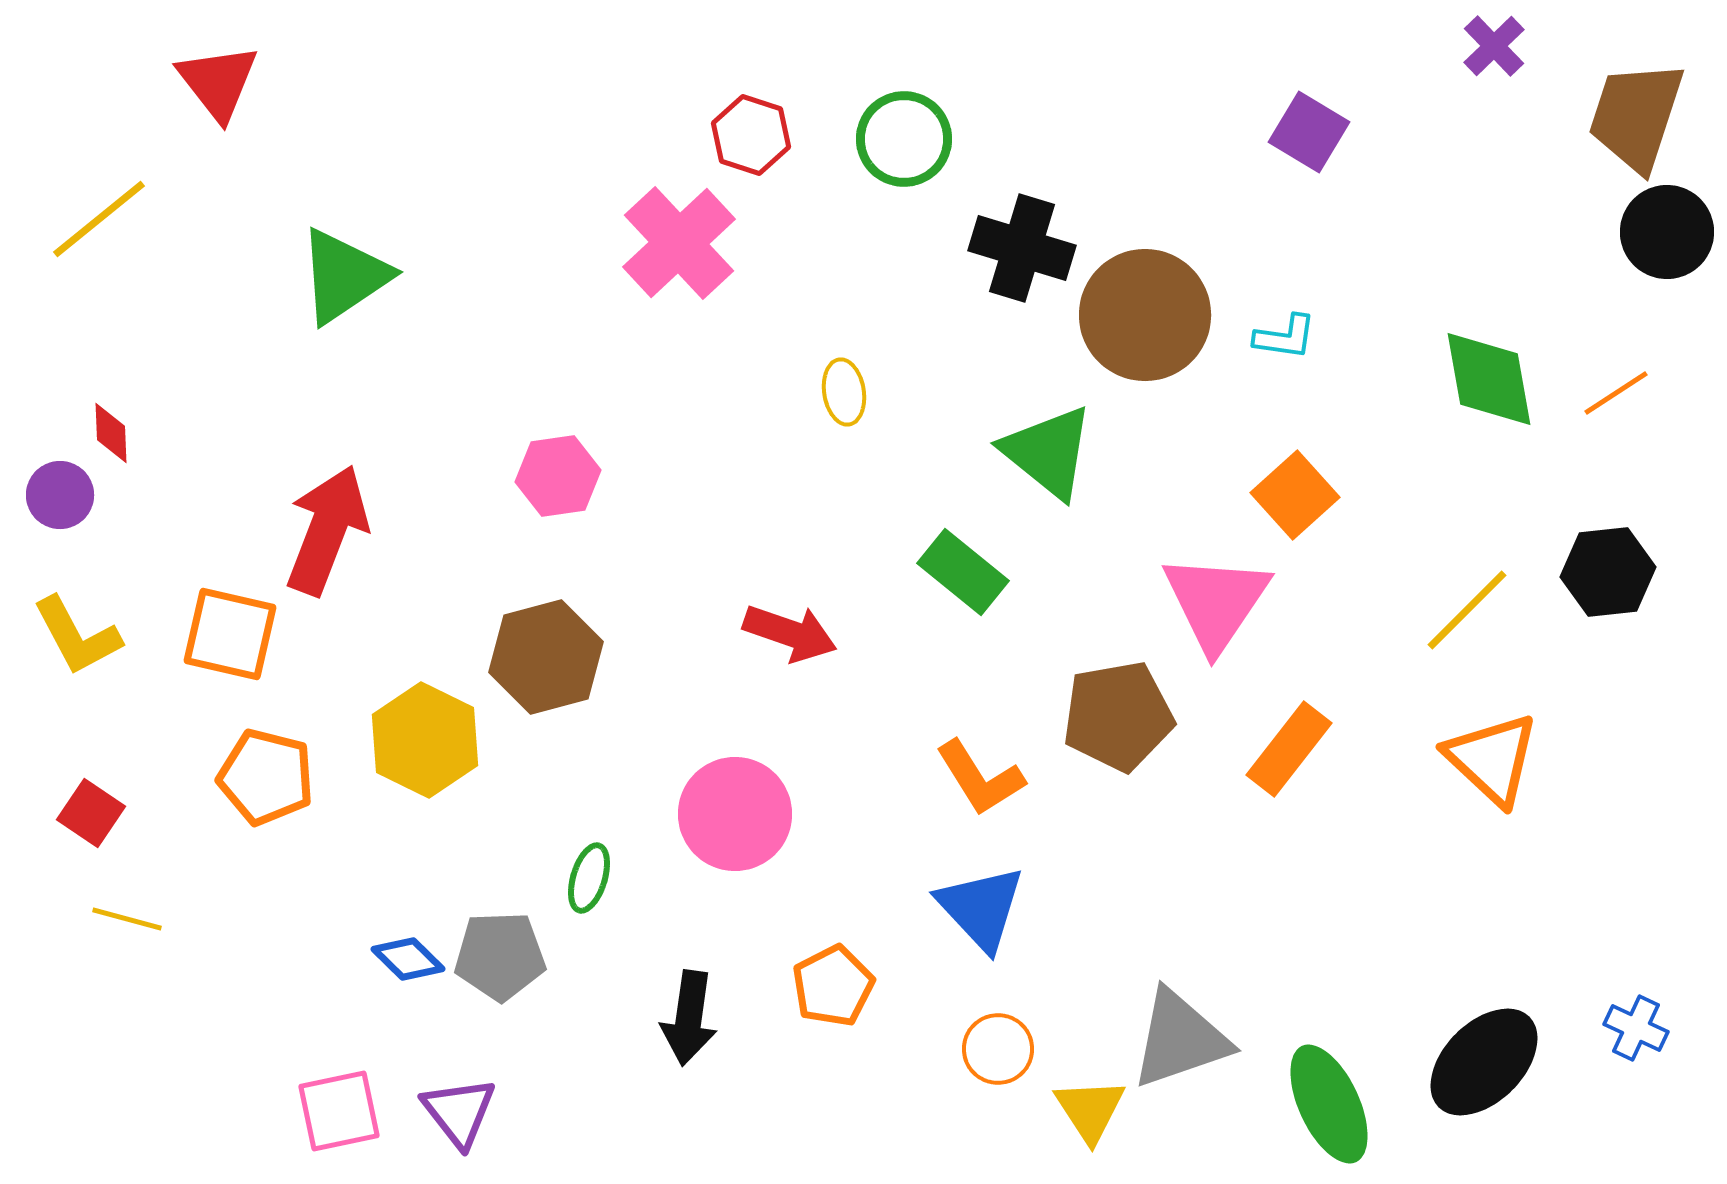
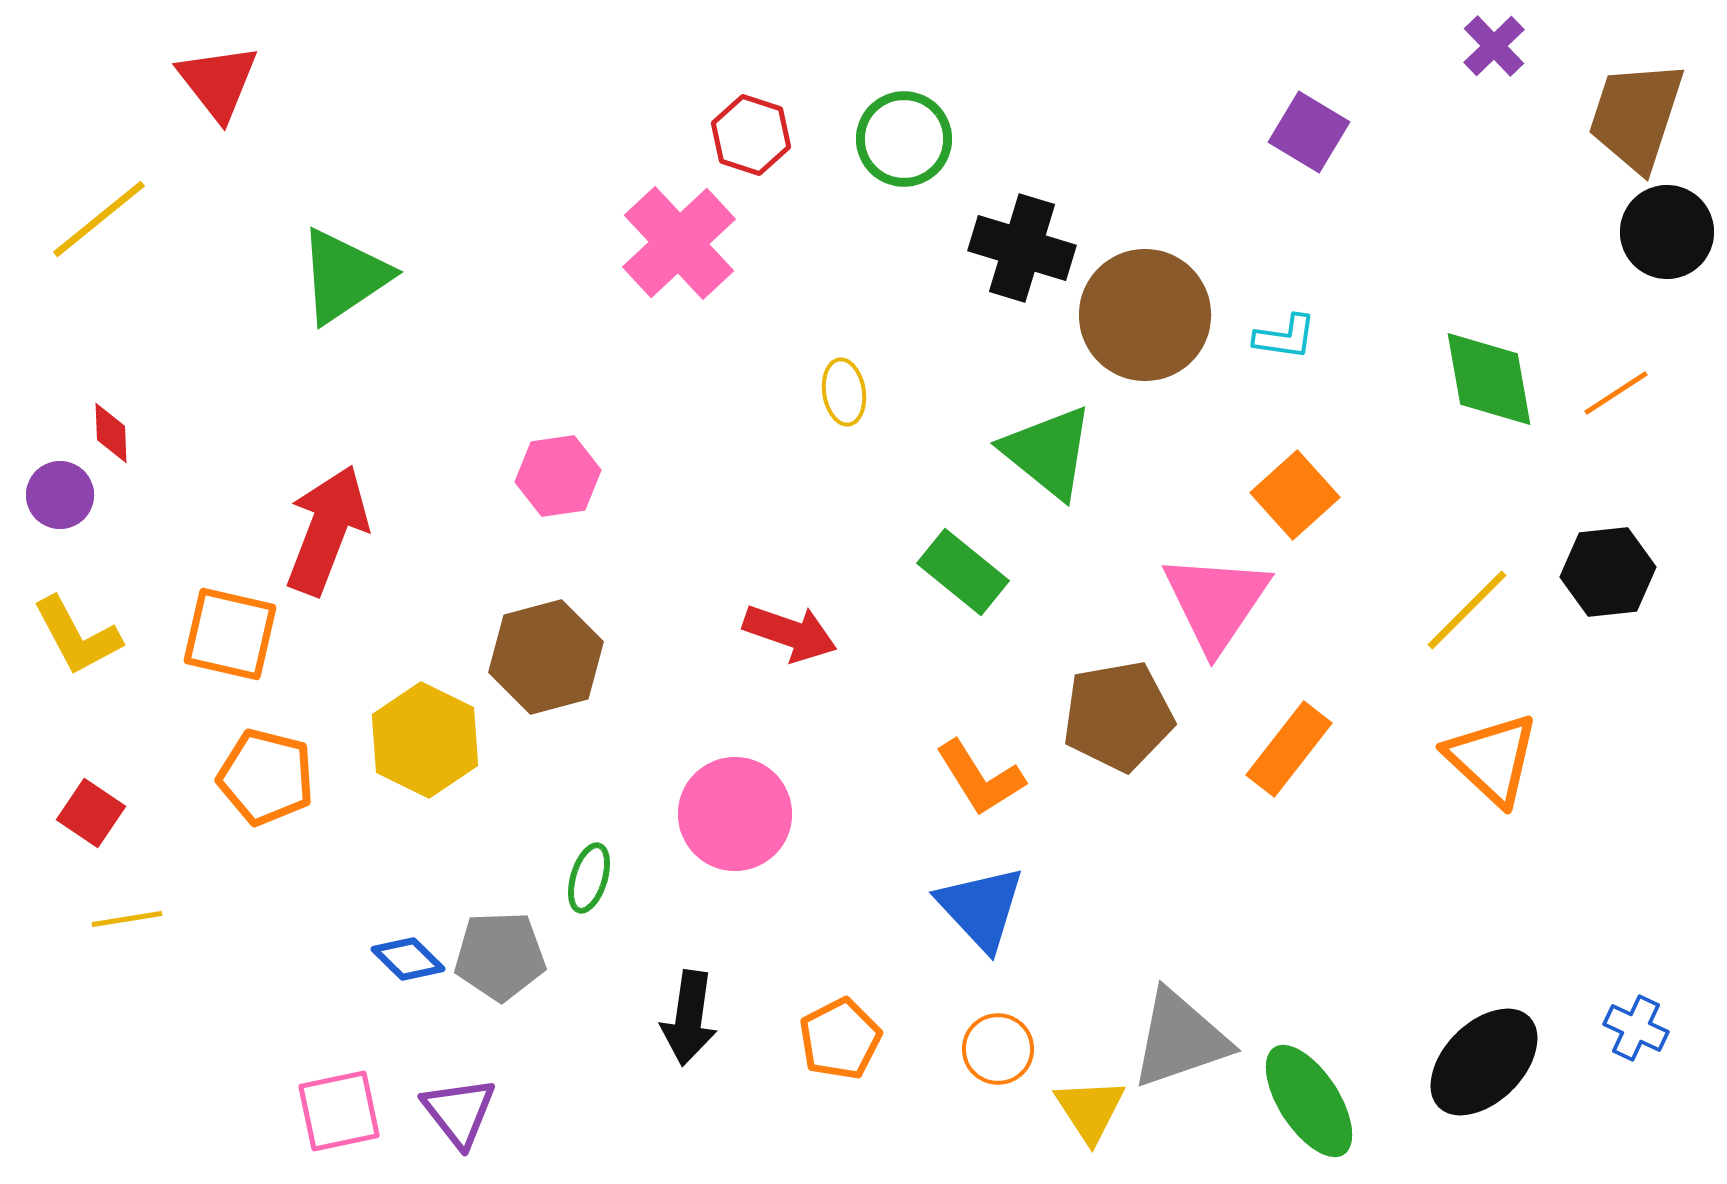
yellow line at (127, 919): rotated 24 degrees counterclockwise
orange pentagon at (833, 986): moved 7 px right, 53 px down
green ellipse at (1329, 1104): moved 20 px left, 3 px up; rotated 8 degrees counterclockwise
